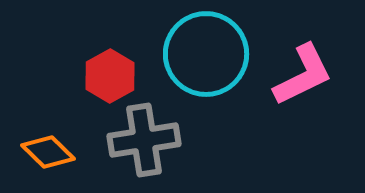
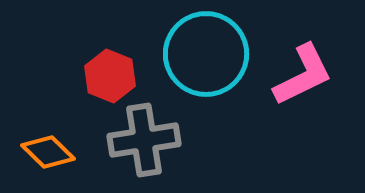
red hexagon: rotated 9 degrees counterclockwise
